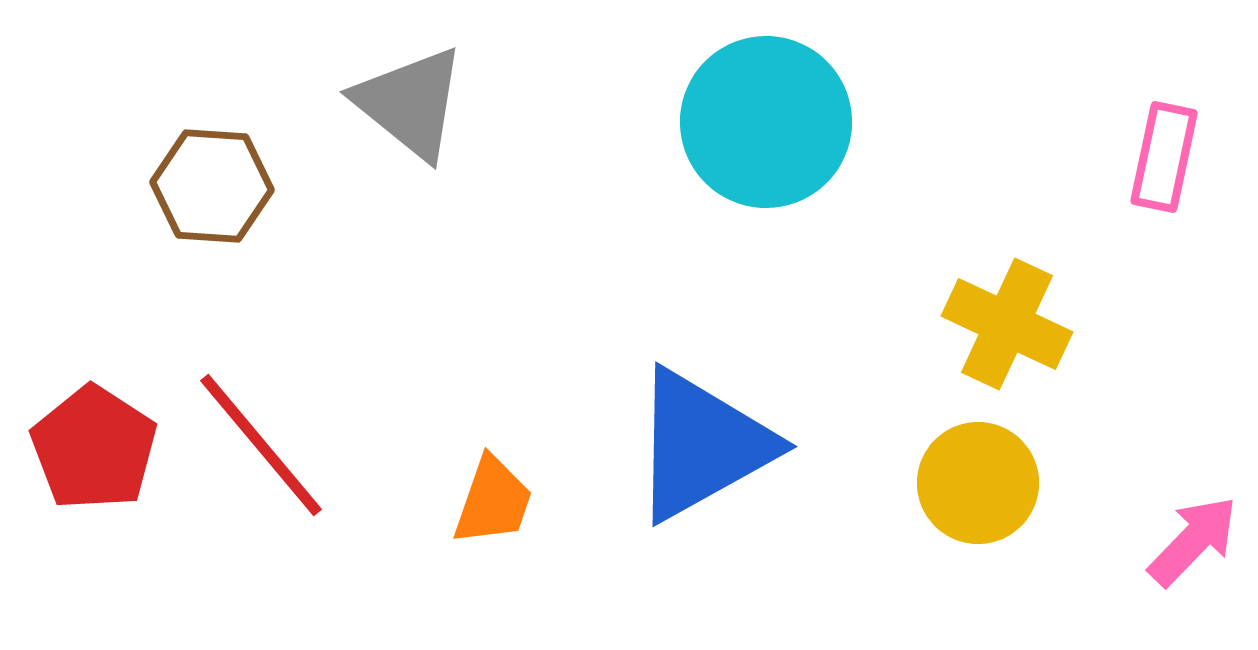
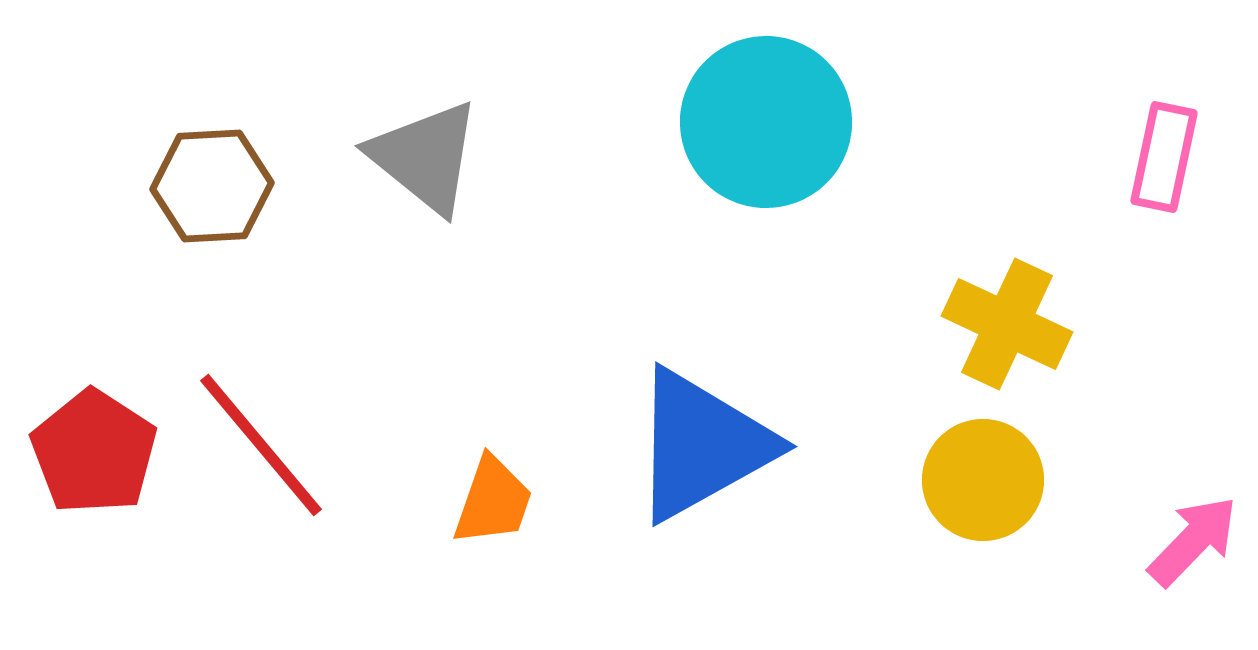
gray triangle: moved 15 px right, 54 px down
brown hexagon: rotated 7 degrees counterclockwise
red pentagon: moved 4 px down
yellow circle: moved 5 px right, 3 px up
